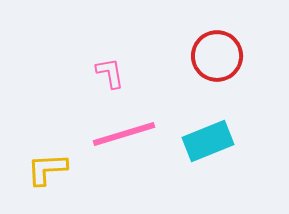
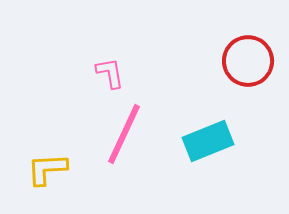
red circle: moved 31 px right, 5 px down
pink line: rotated 48 degrees counterclockwise
